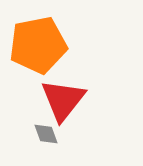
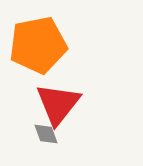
red triangle: moved 5 px left, 4 px down
